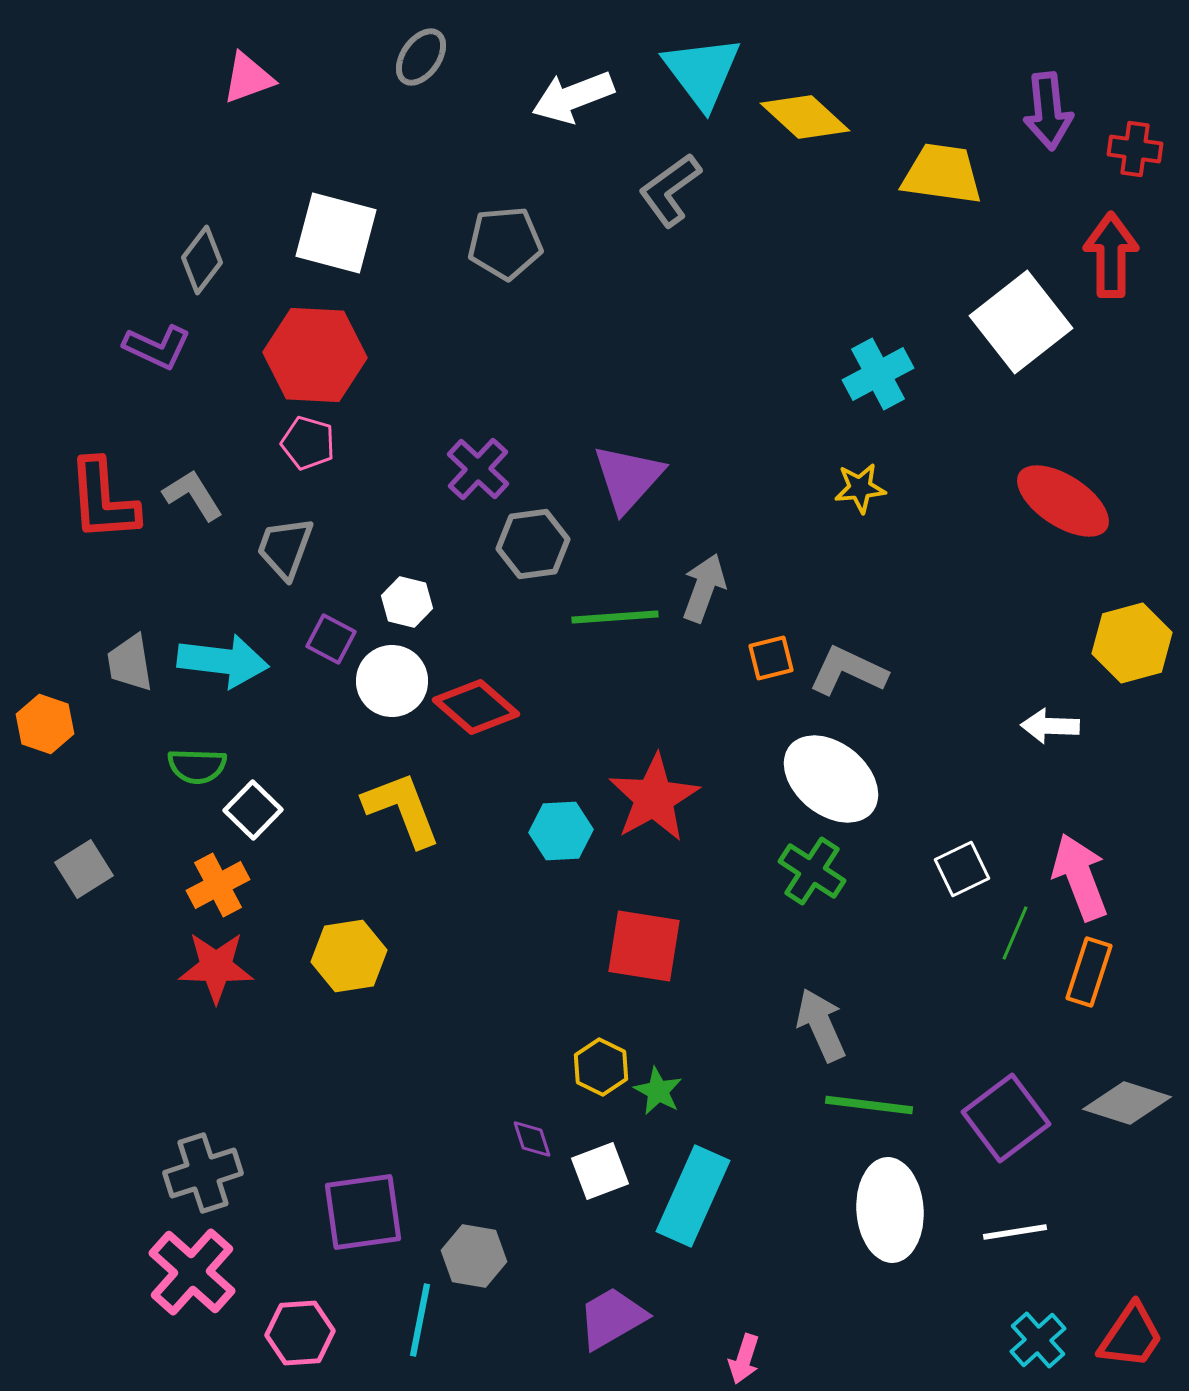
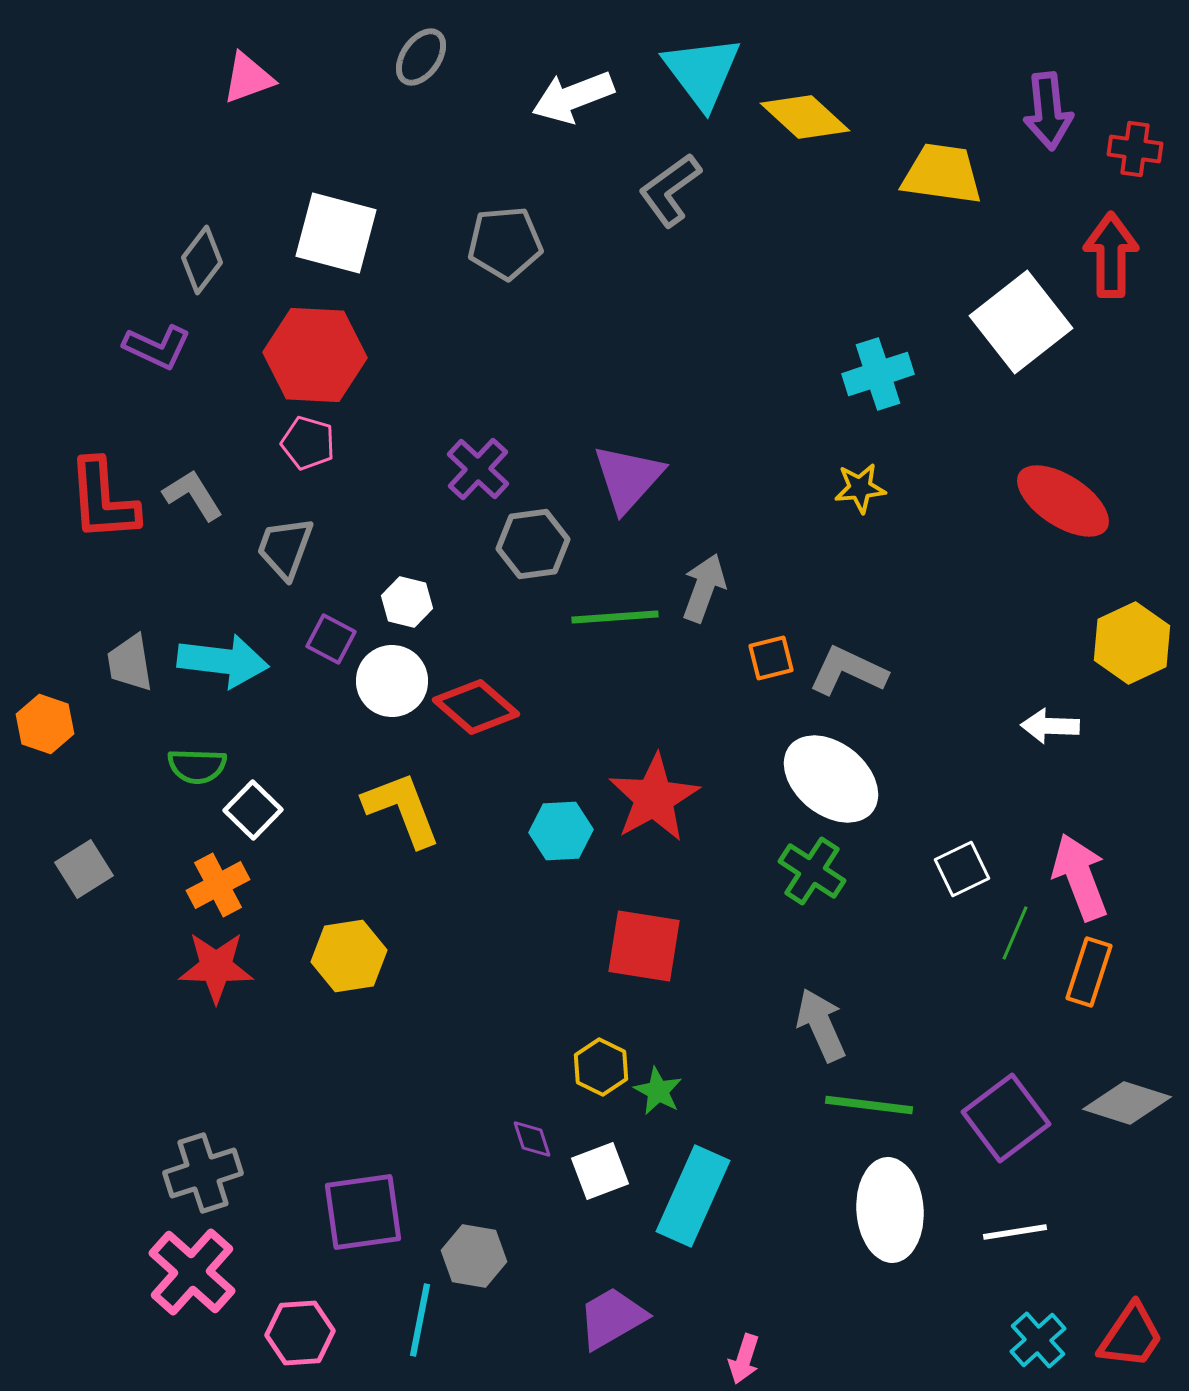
cyan cross at (878, 374): rotated 10 degrees clockwise
yellow hexagon at (1132, 643): rotated 10 degrees counterclockwise
